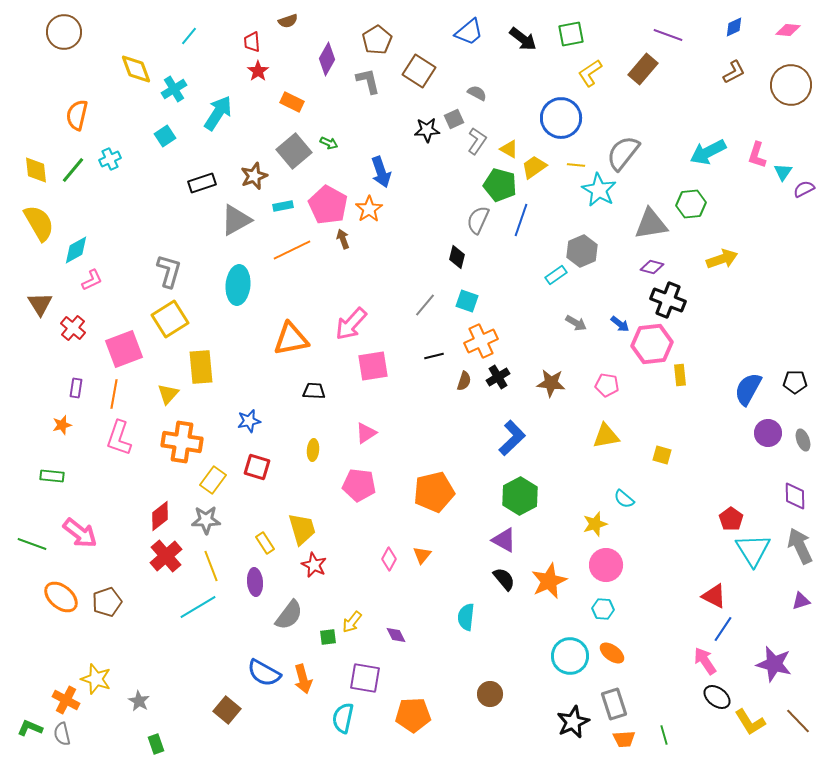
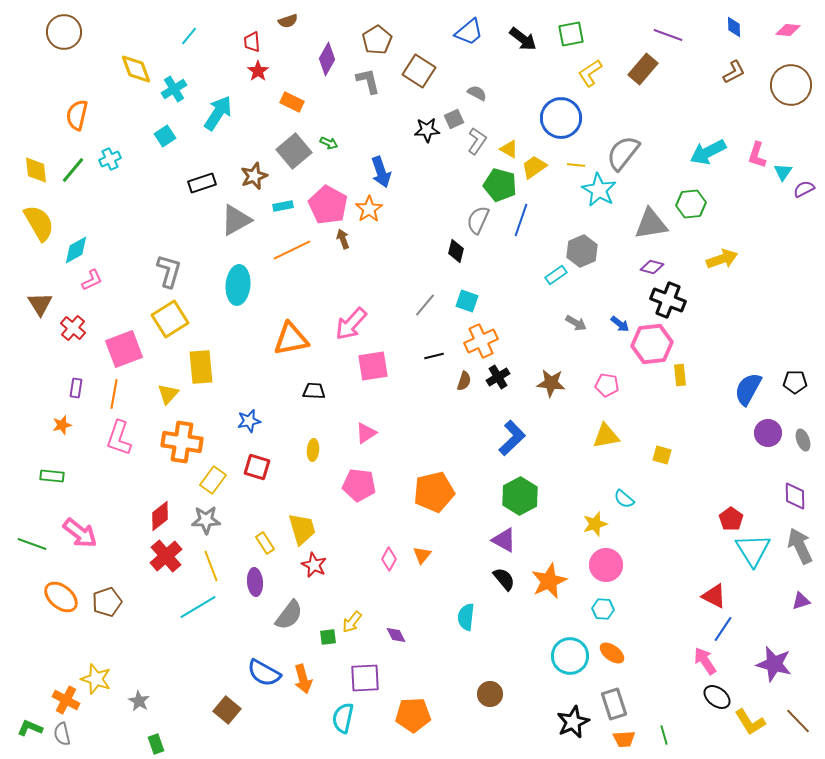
blue diamond at (734, 27): rotated 65 degrees counterclockwise
black diamond at (457, 257): moved 1 px left, 6 px up
purple square at (365, 678): rotated 12 degrees counterclockwise
